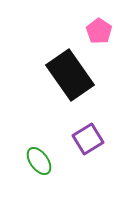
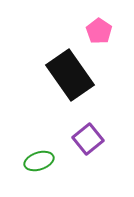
purple square: rotated 8 degrees counterclockwise
green ellipse: rotated 72 degrees counterclockwise
